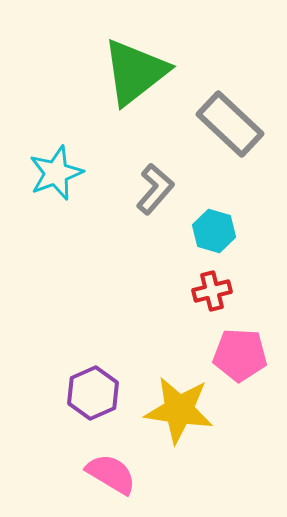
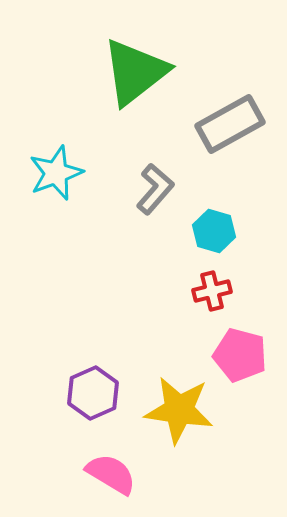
gray rectangle: rotated 72 degrees counterclockwise
pink pentagon: rotated 12 degrees clockwise
